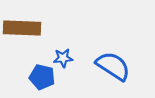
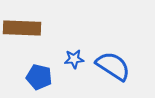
blue star: moved 11 px right, 1 px down
blue pentagon: moved 3 px left
